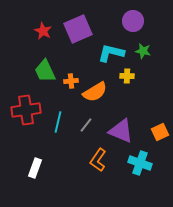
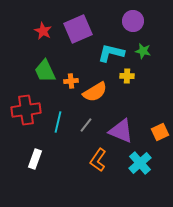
cyan cross: rotated 30 degrees clockwise
white rectangle: moved 9 px up
